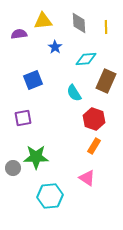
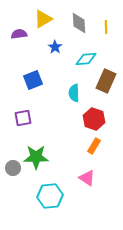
yellow triangle: moved 2 px up; rotated 24 degrees counterclockwise
cyan semicircle: rotated 30 degrees clockwise
